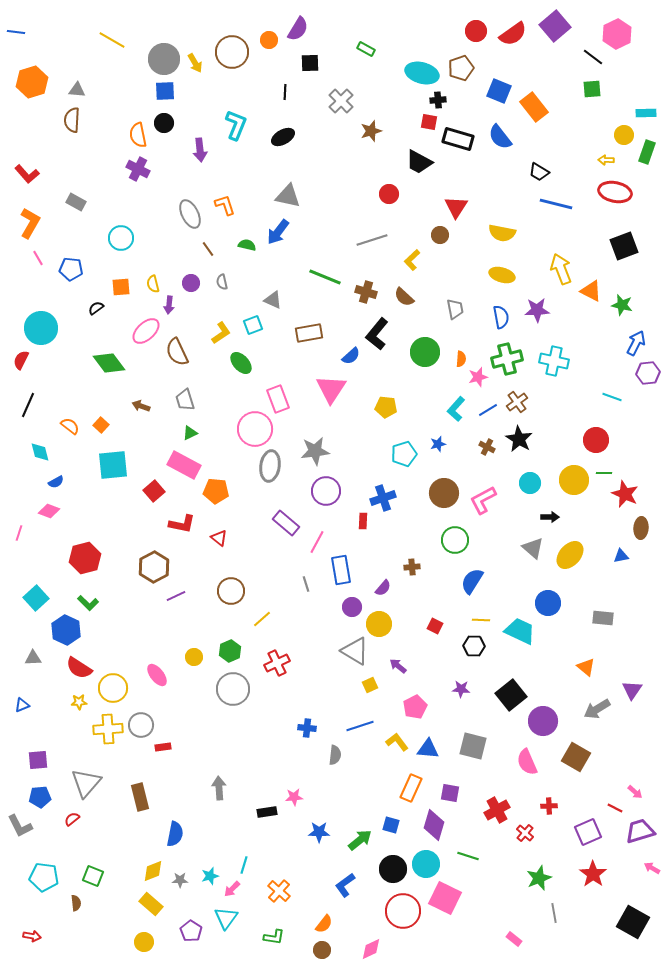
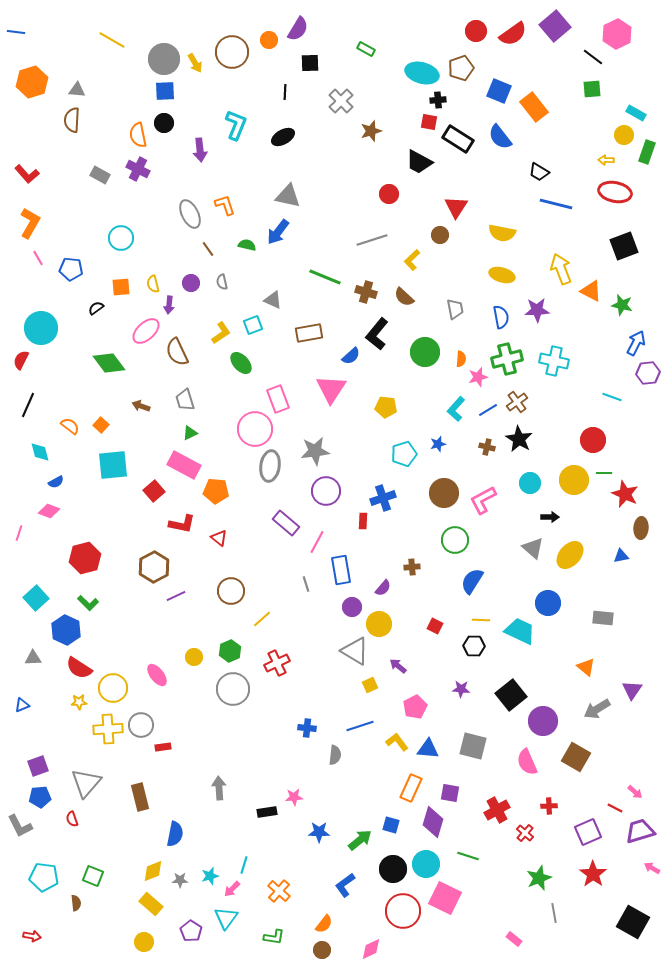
cyan rectangle at (646, 113): moved 10 px left; rotated 30 degrees clockwise
black rectangle at (458, 139): rotated 16 degrees clockwise
gray rectangle at (76, 202): moved 24 px right, 27 px up
red circle at (596, 440): moved 3 px left
brown cross at (487, 447): rotated 14 degrees counterclockwise
purple square at (38, 760): moved 6 px down; rotated 15 degrees counterclockwise
red semicircle at (72, 819): rotated 70 degrees counterclockwise
purple diamond at (434, 825): moved 1 px left, 3 px up
